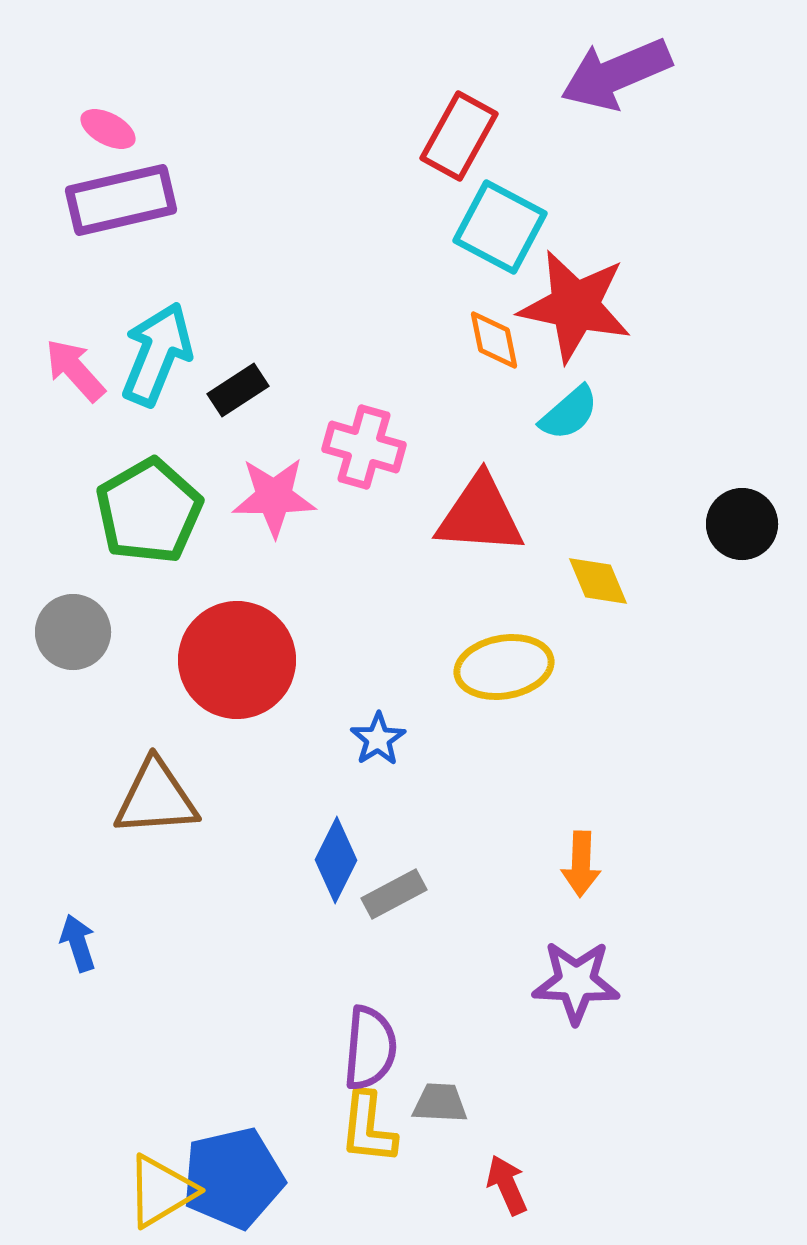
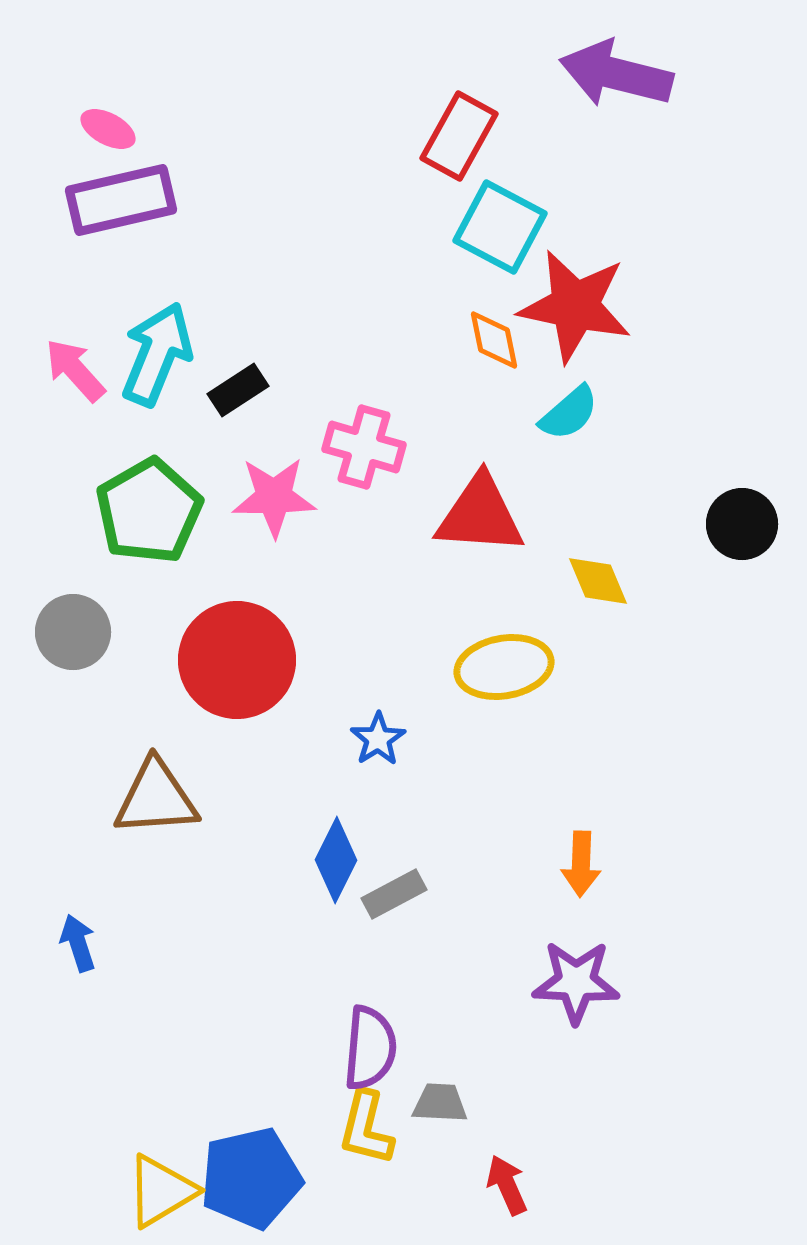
purple arrow: rotated 37 degrees clockwise
yellow L-shape: moved 2 px left; rotated 8 degrees clockwise
blue pentagon: moved 18 px right
